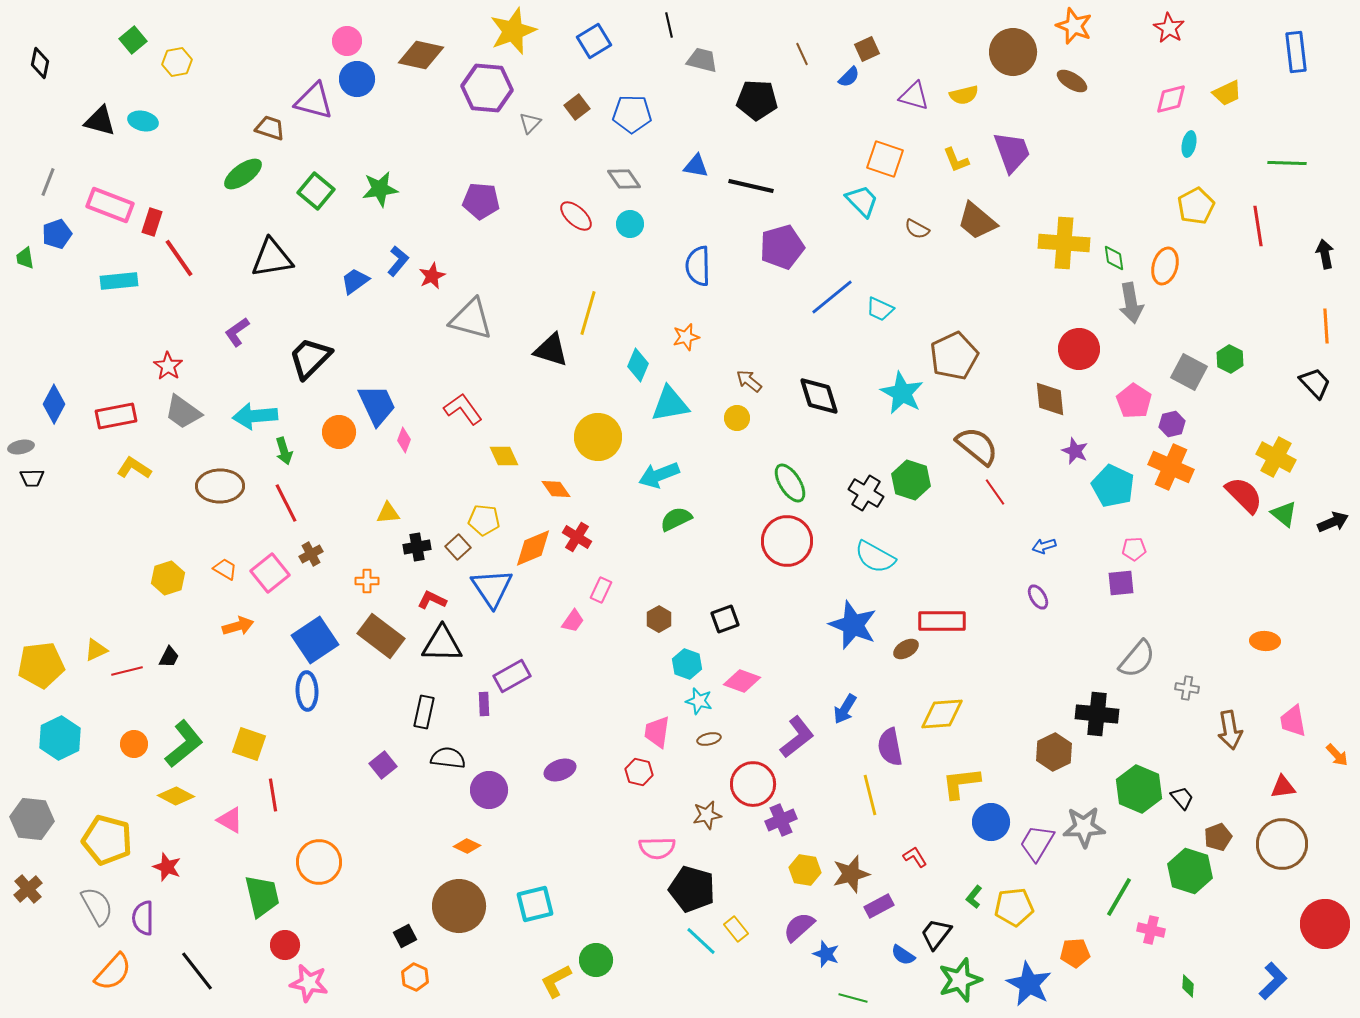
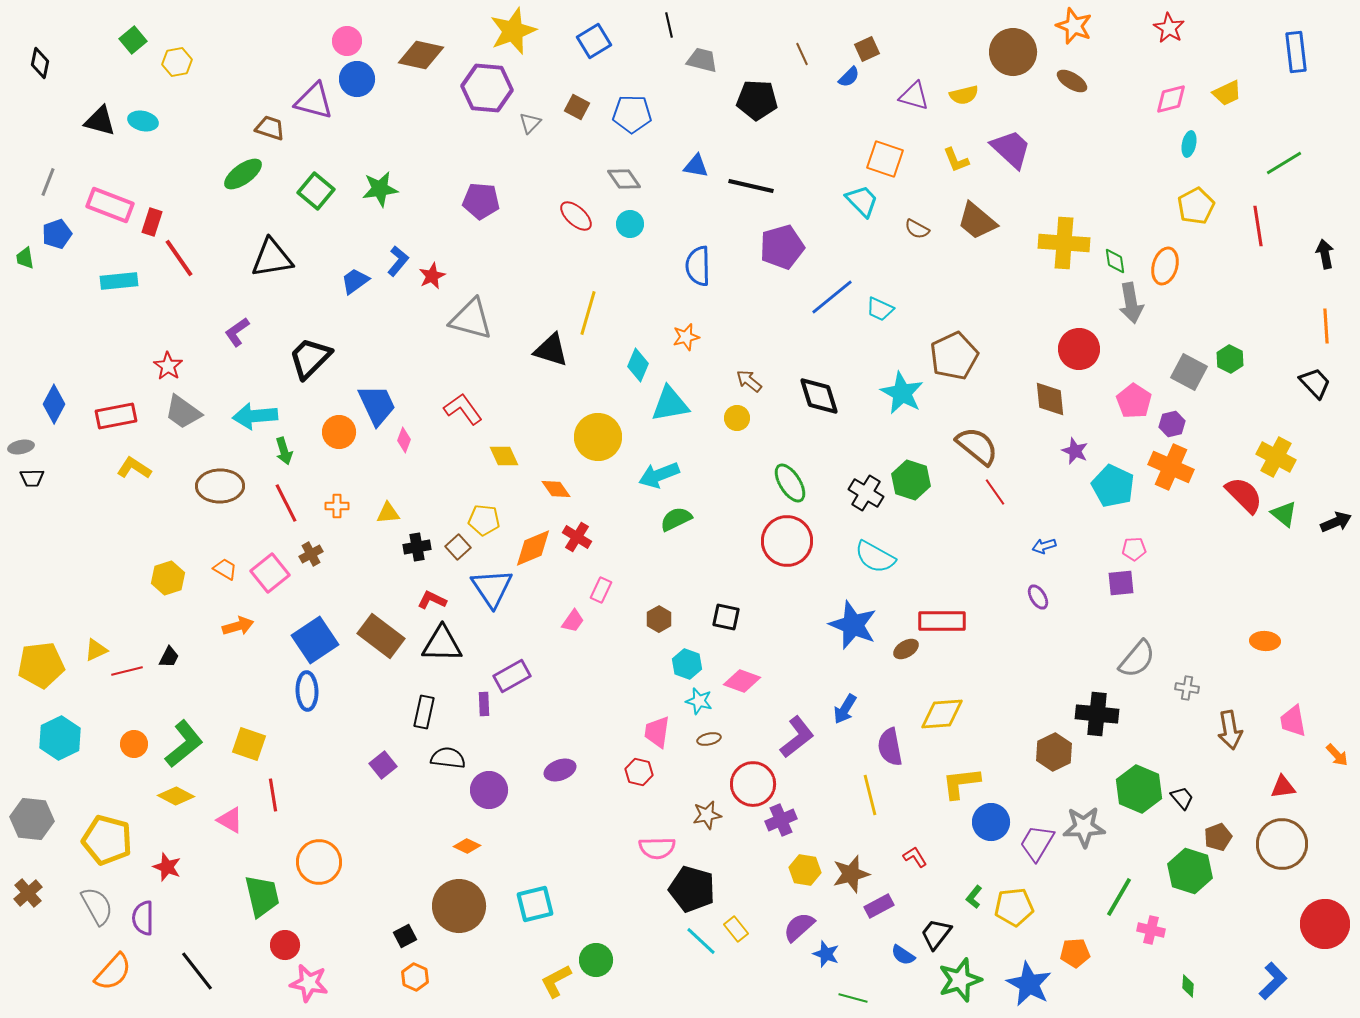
brown square at (577, 107): rotated 25 degrees counterclockwise
purple trapezoid at (1012, 152): moved 1 px left, 3 px up; rotated 27 degrees counterclockwise
green line at (1287, 163): moved 3 px left; rotated 33 degrees counterclockwise
green diamond at (1114, 258): moved 1 px right, 3 px down
black arrow at (1333, 522): moved 3 px right
orange cross at (367, 581): moved 30 px left, 75 px up
black square at (725, 619): moved 1 px right, 2 px up; rotated 32 degrees clockwise
brown cross at (28, 889): moved 4 px down
